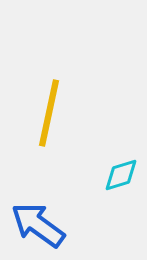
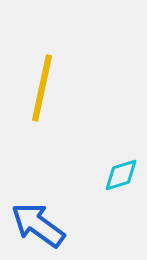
yellow line: moved 7 px left, 25 px up
